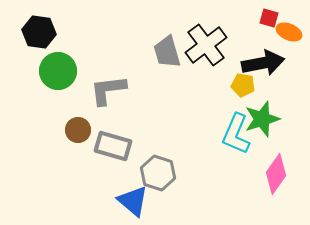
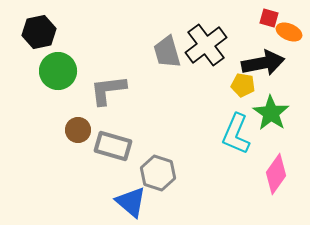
black hexagon: rotated 20 degrees counterclockwise
green star: moved 9 px right, 6 px up; rotated 21 degrees counterclockwise
blue triangle: moved 2 px left, 1 px down
